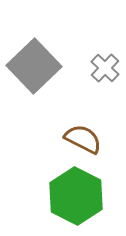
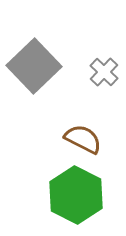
gray cross: moved 1 px left, 4 px down
green hexagon: moved 1 px up
